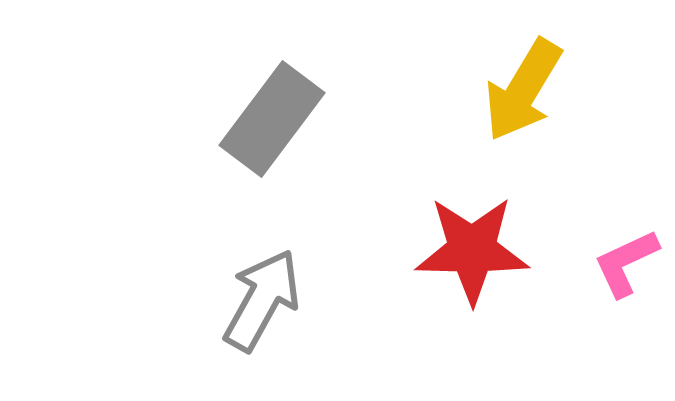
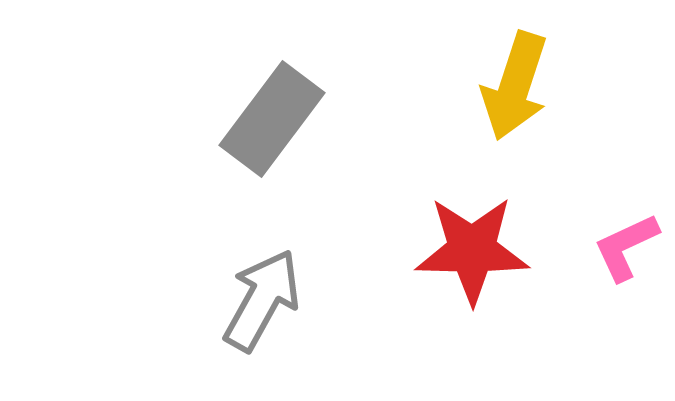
yellow arrow: moved 8 px left, 4 px up; rotated 13 degrees counterclockwise
pink L-shape: moved 16 px up
